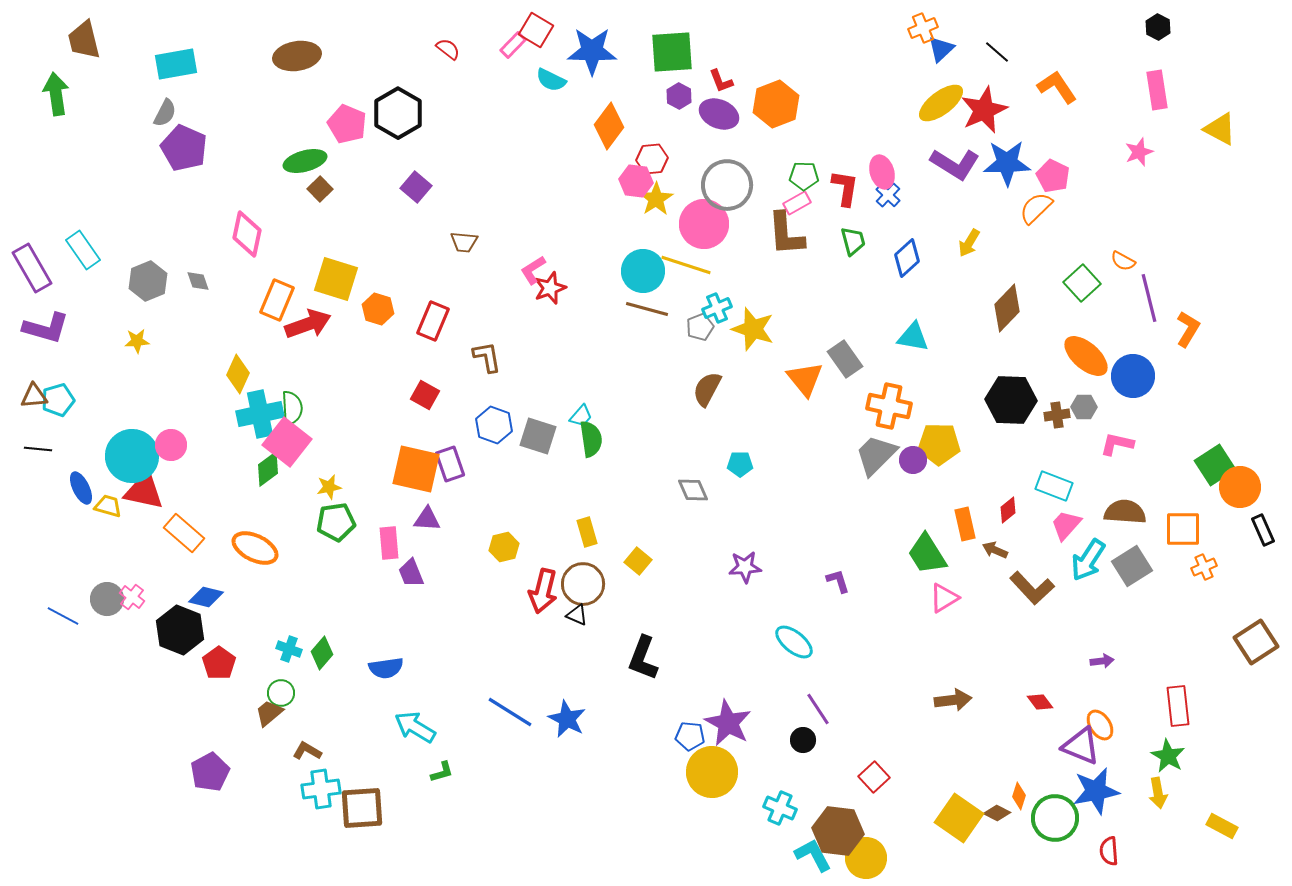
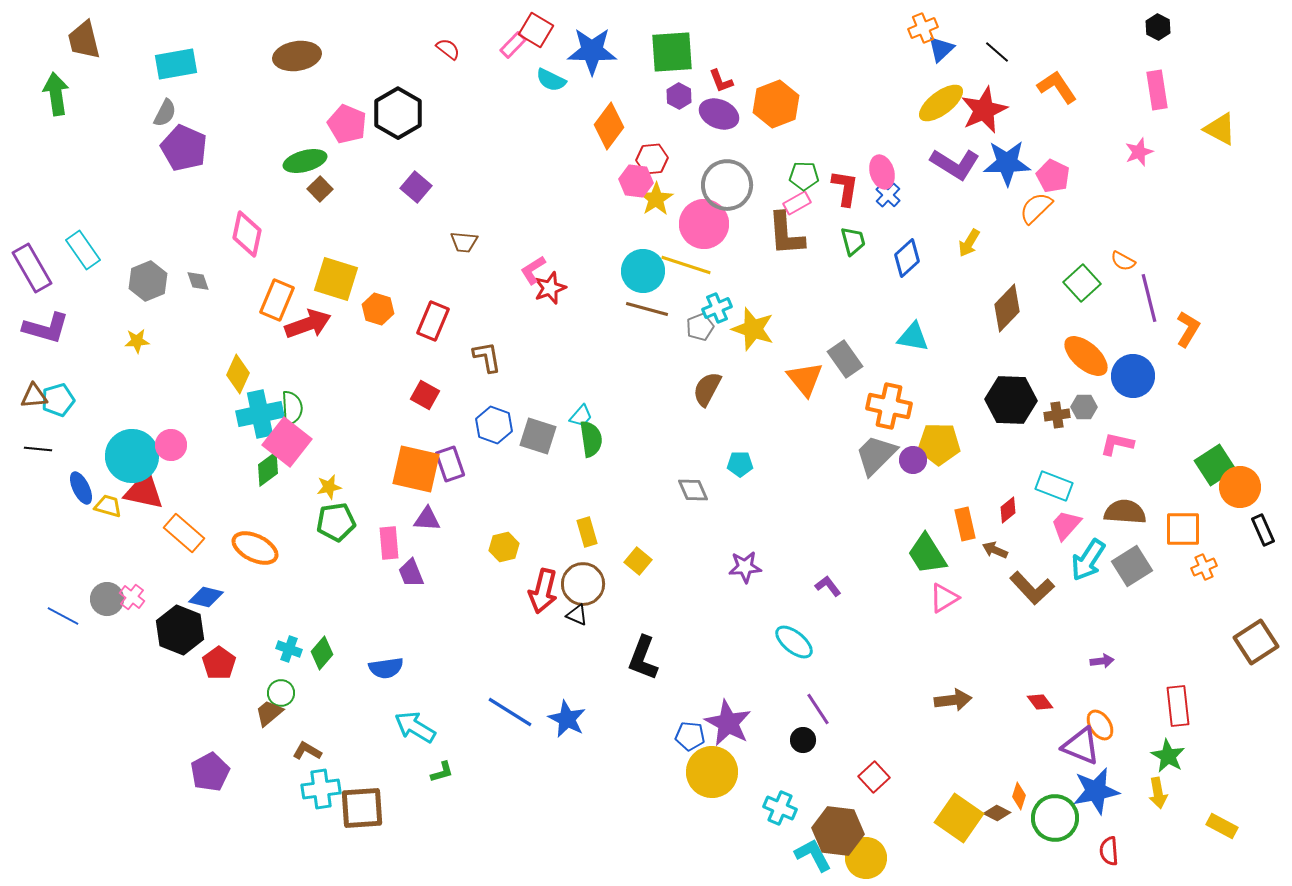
purple L-shape at (838, 581): moved 10 px left, 5 px down; rotated 20 degrees counterclockwise
